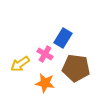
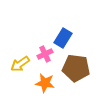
pink cross: rotated 35 degrees clockwise
